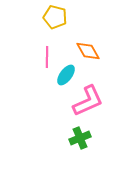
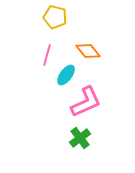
orange diamond: rotated 10 degrees counterclockwise
pink line: moved 2 px up; rotated 15 degrees clockwise
pink L-shape: moved 2 px left, 1 px down
green cross: rotated 15 degrees counterclockwise
